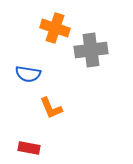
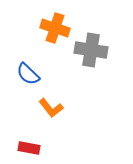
gray cross: rotated 16 degrees clockwise
blue semicircle: rotated 35 degrees clockwise
orange L-shape: rotated 15 degrees counterclockwise
